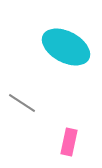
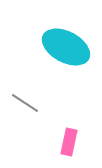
gray line: moved 3 px right
